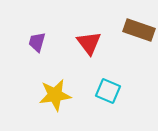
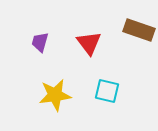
purple trapezoid: moved 3 px right
cyan square: moved 1 px left; rotated 10 degrees counterclockwise
